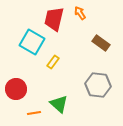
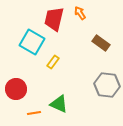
gray hexagon: moved 9 px right
green triangle: rotated 18 degrees counterclockwise
